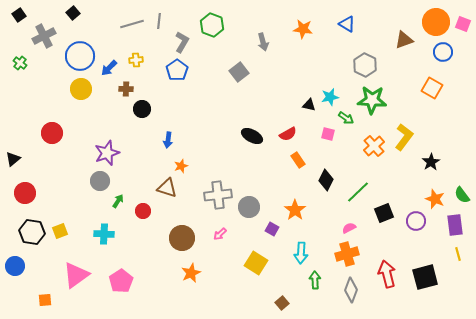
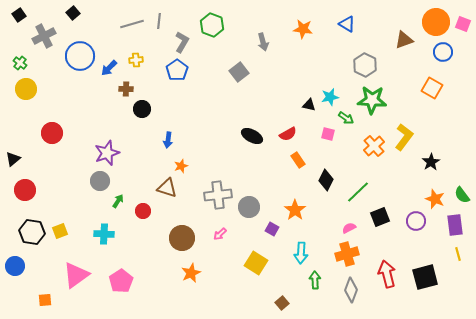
yellow circle at (81, 89): moved 55 px left
red circle at (25, 193): moved 3 px up
black square at (384, 213): moved 4 px left, 4 px down
